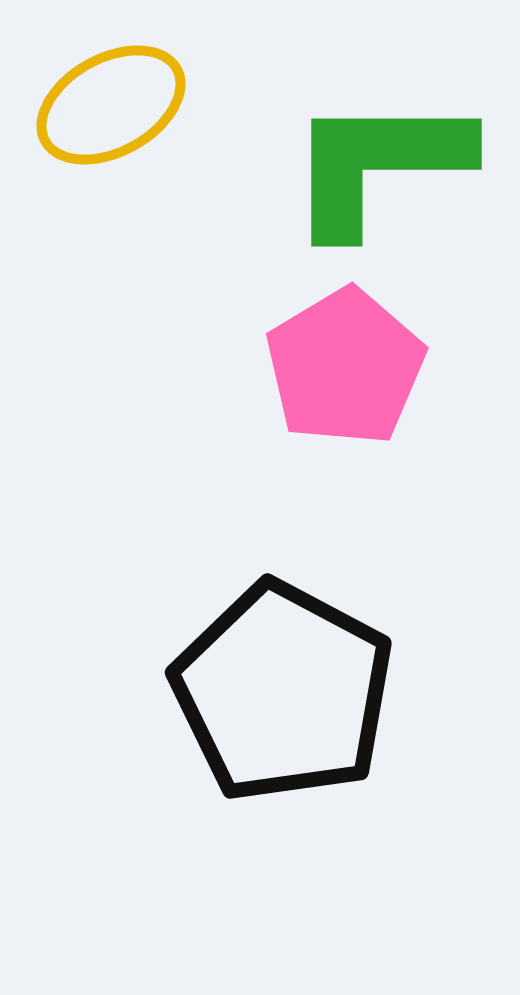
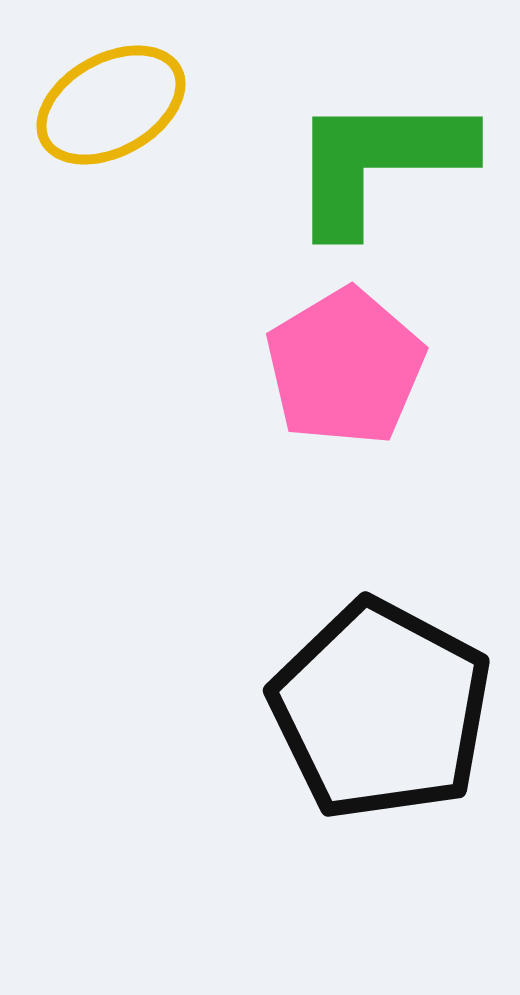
green L-shape: moved 1 px right, 2 px up
black pentagon: moved 98 px right, 18 px down
